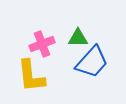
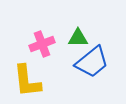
blue trapezoid: rotated 9 degrees clockwise
yellow L-shape: moved 4 px left, 5 px down
